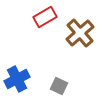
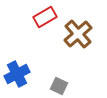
brown cross: moved 2 px left, 1 px down
blue cross: moved 5 px up
